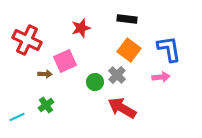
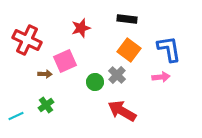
red arrow: moved 3 px down
cyan line: moved 1 px left, 1 px up
